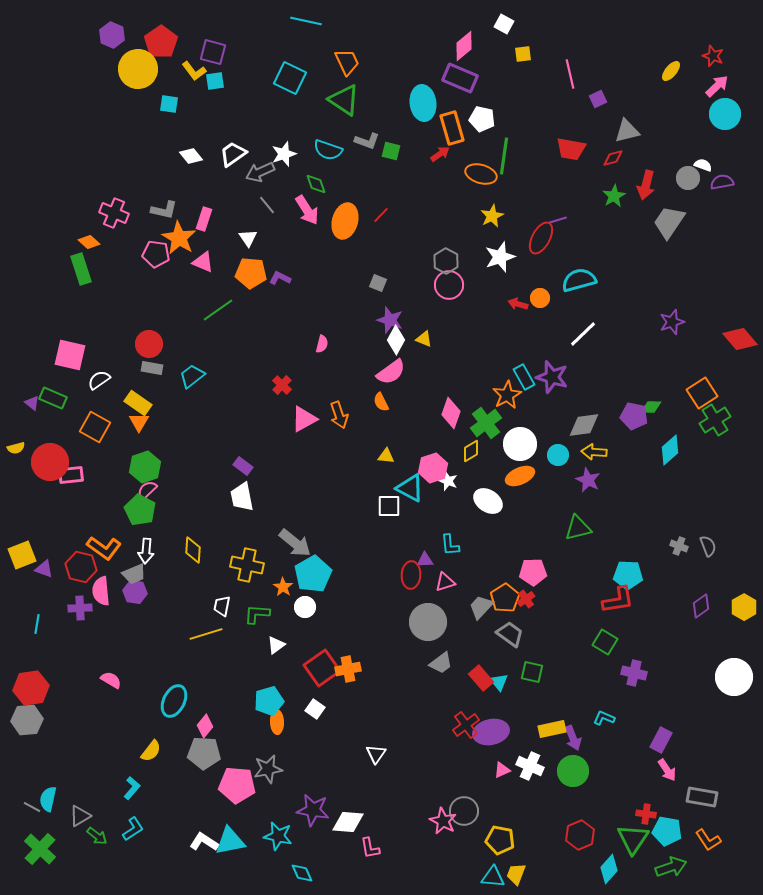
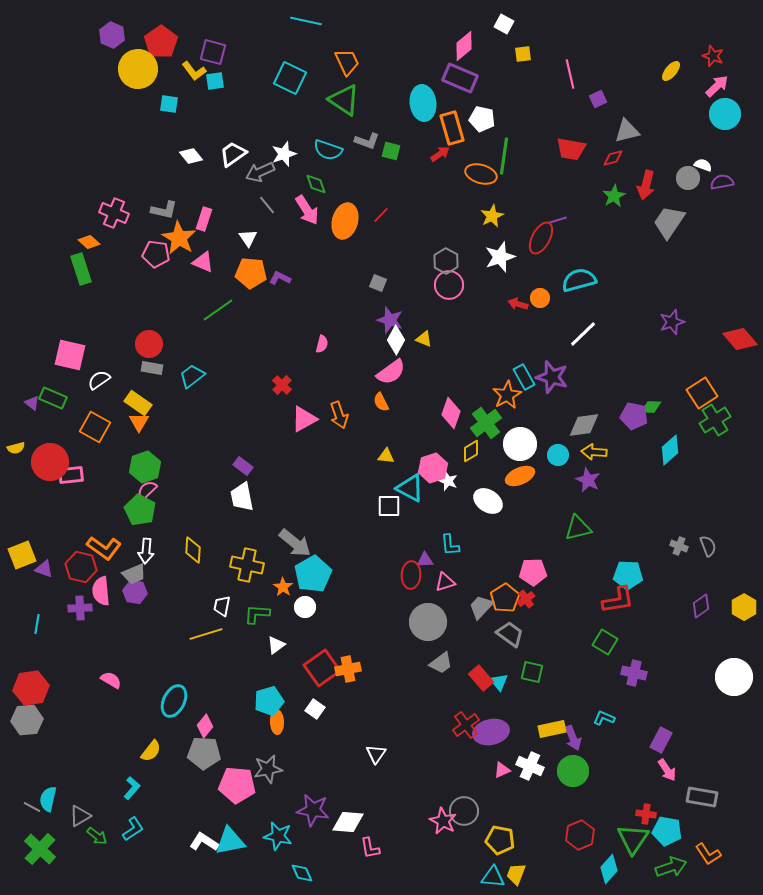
orange L-shape at (708, 840): moved 14 px down
